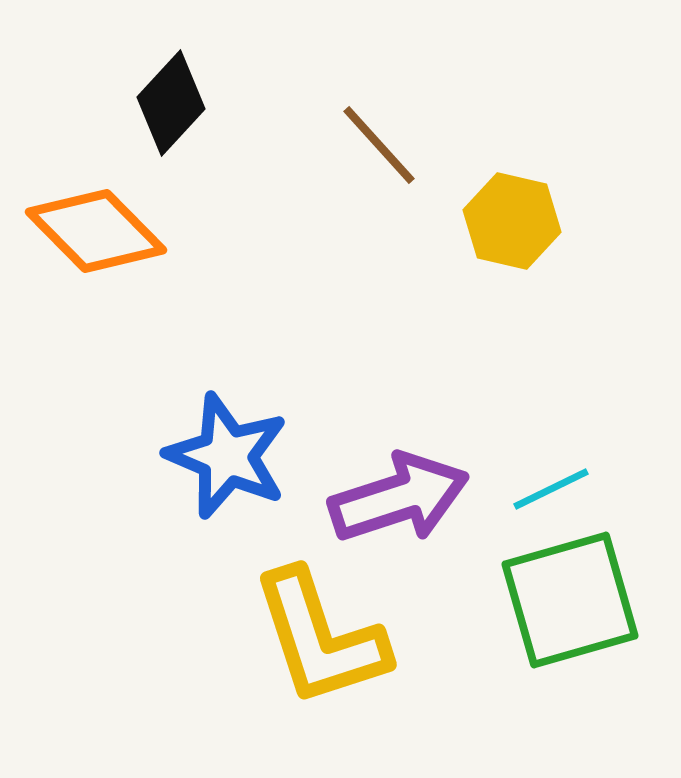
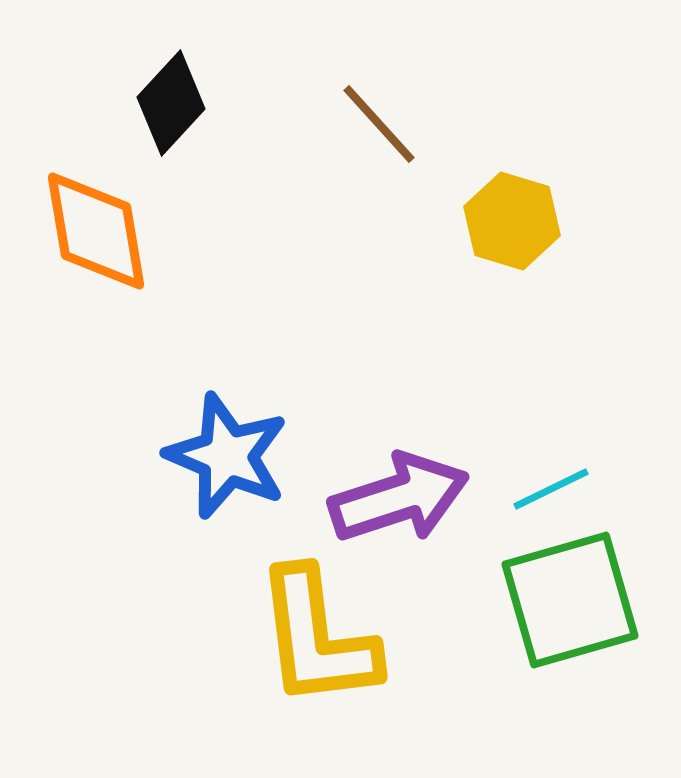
brown line: moved 21 px up
yellow hexagon: rotated 4 degrees clockwise
orange diamond: rotated 35 degrees clockwise
yellow L-shape: moved 3 px left; rotated 11 degrees clockwise
